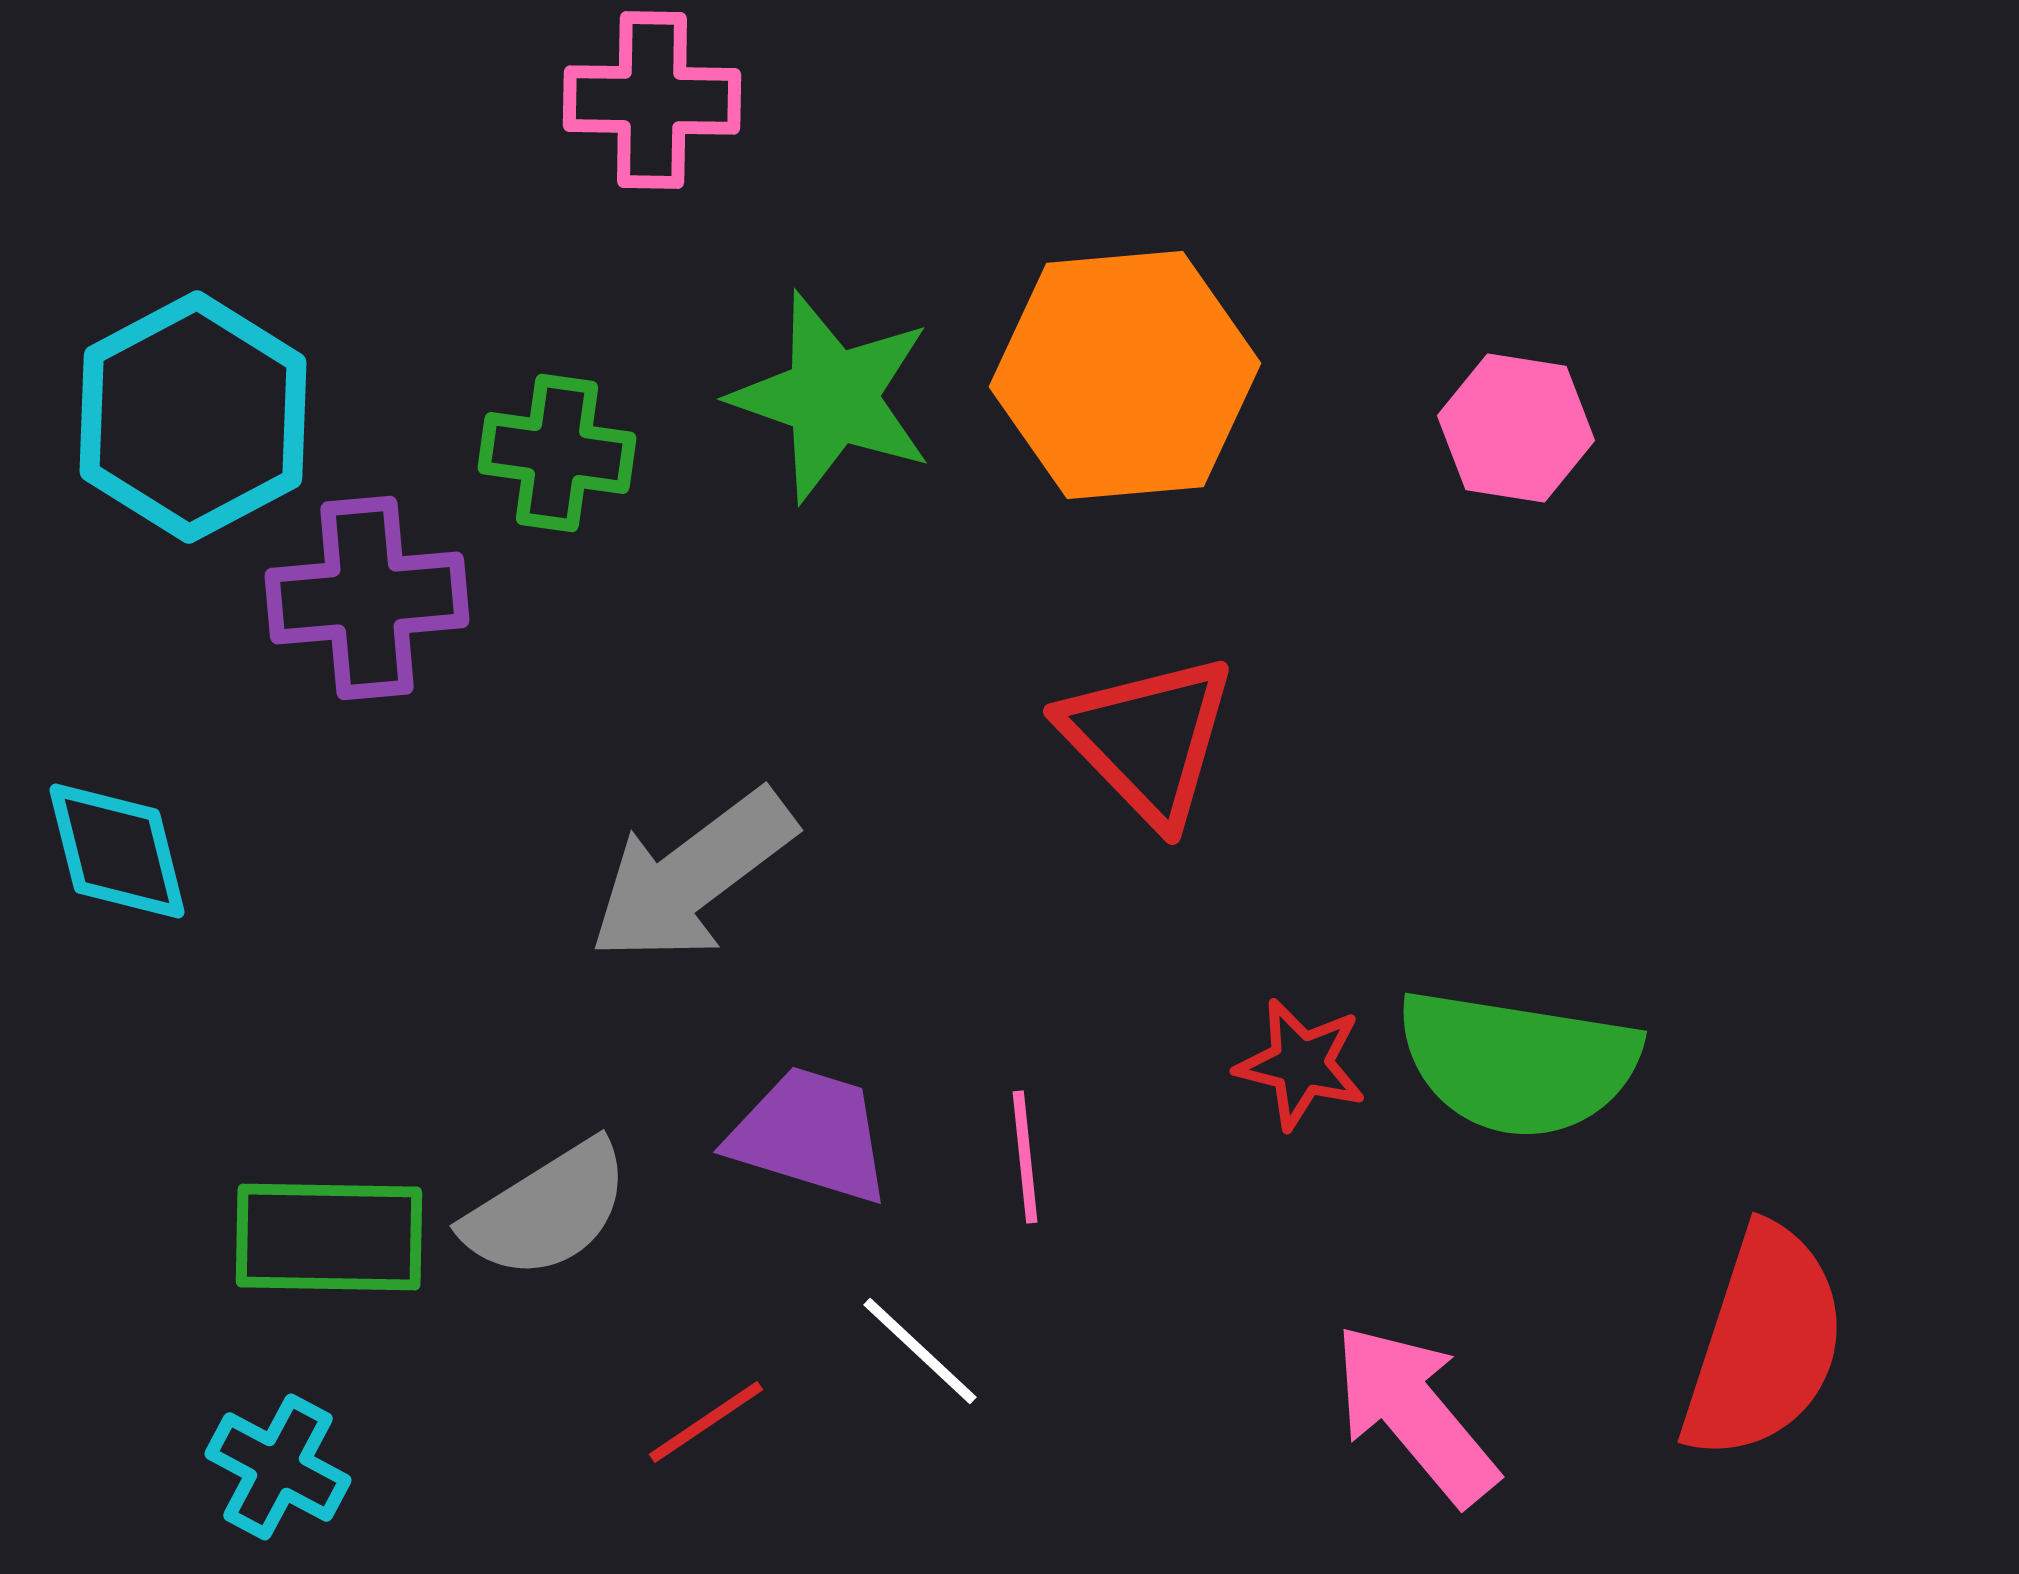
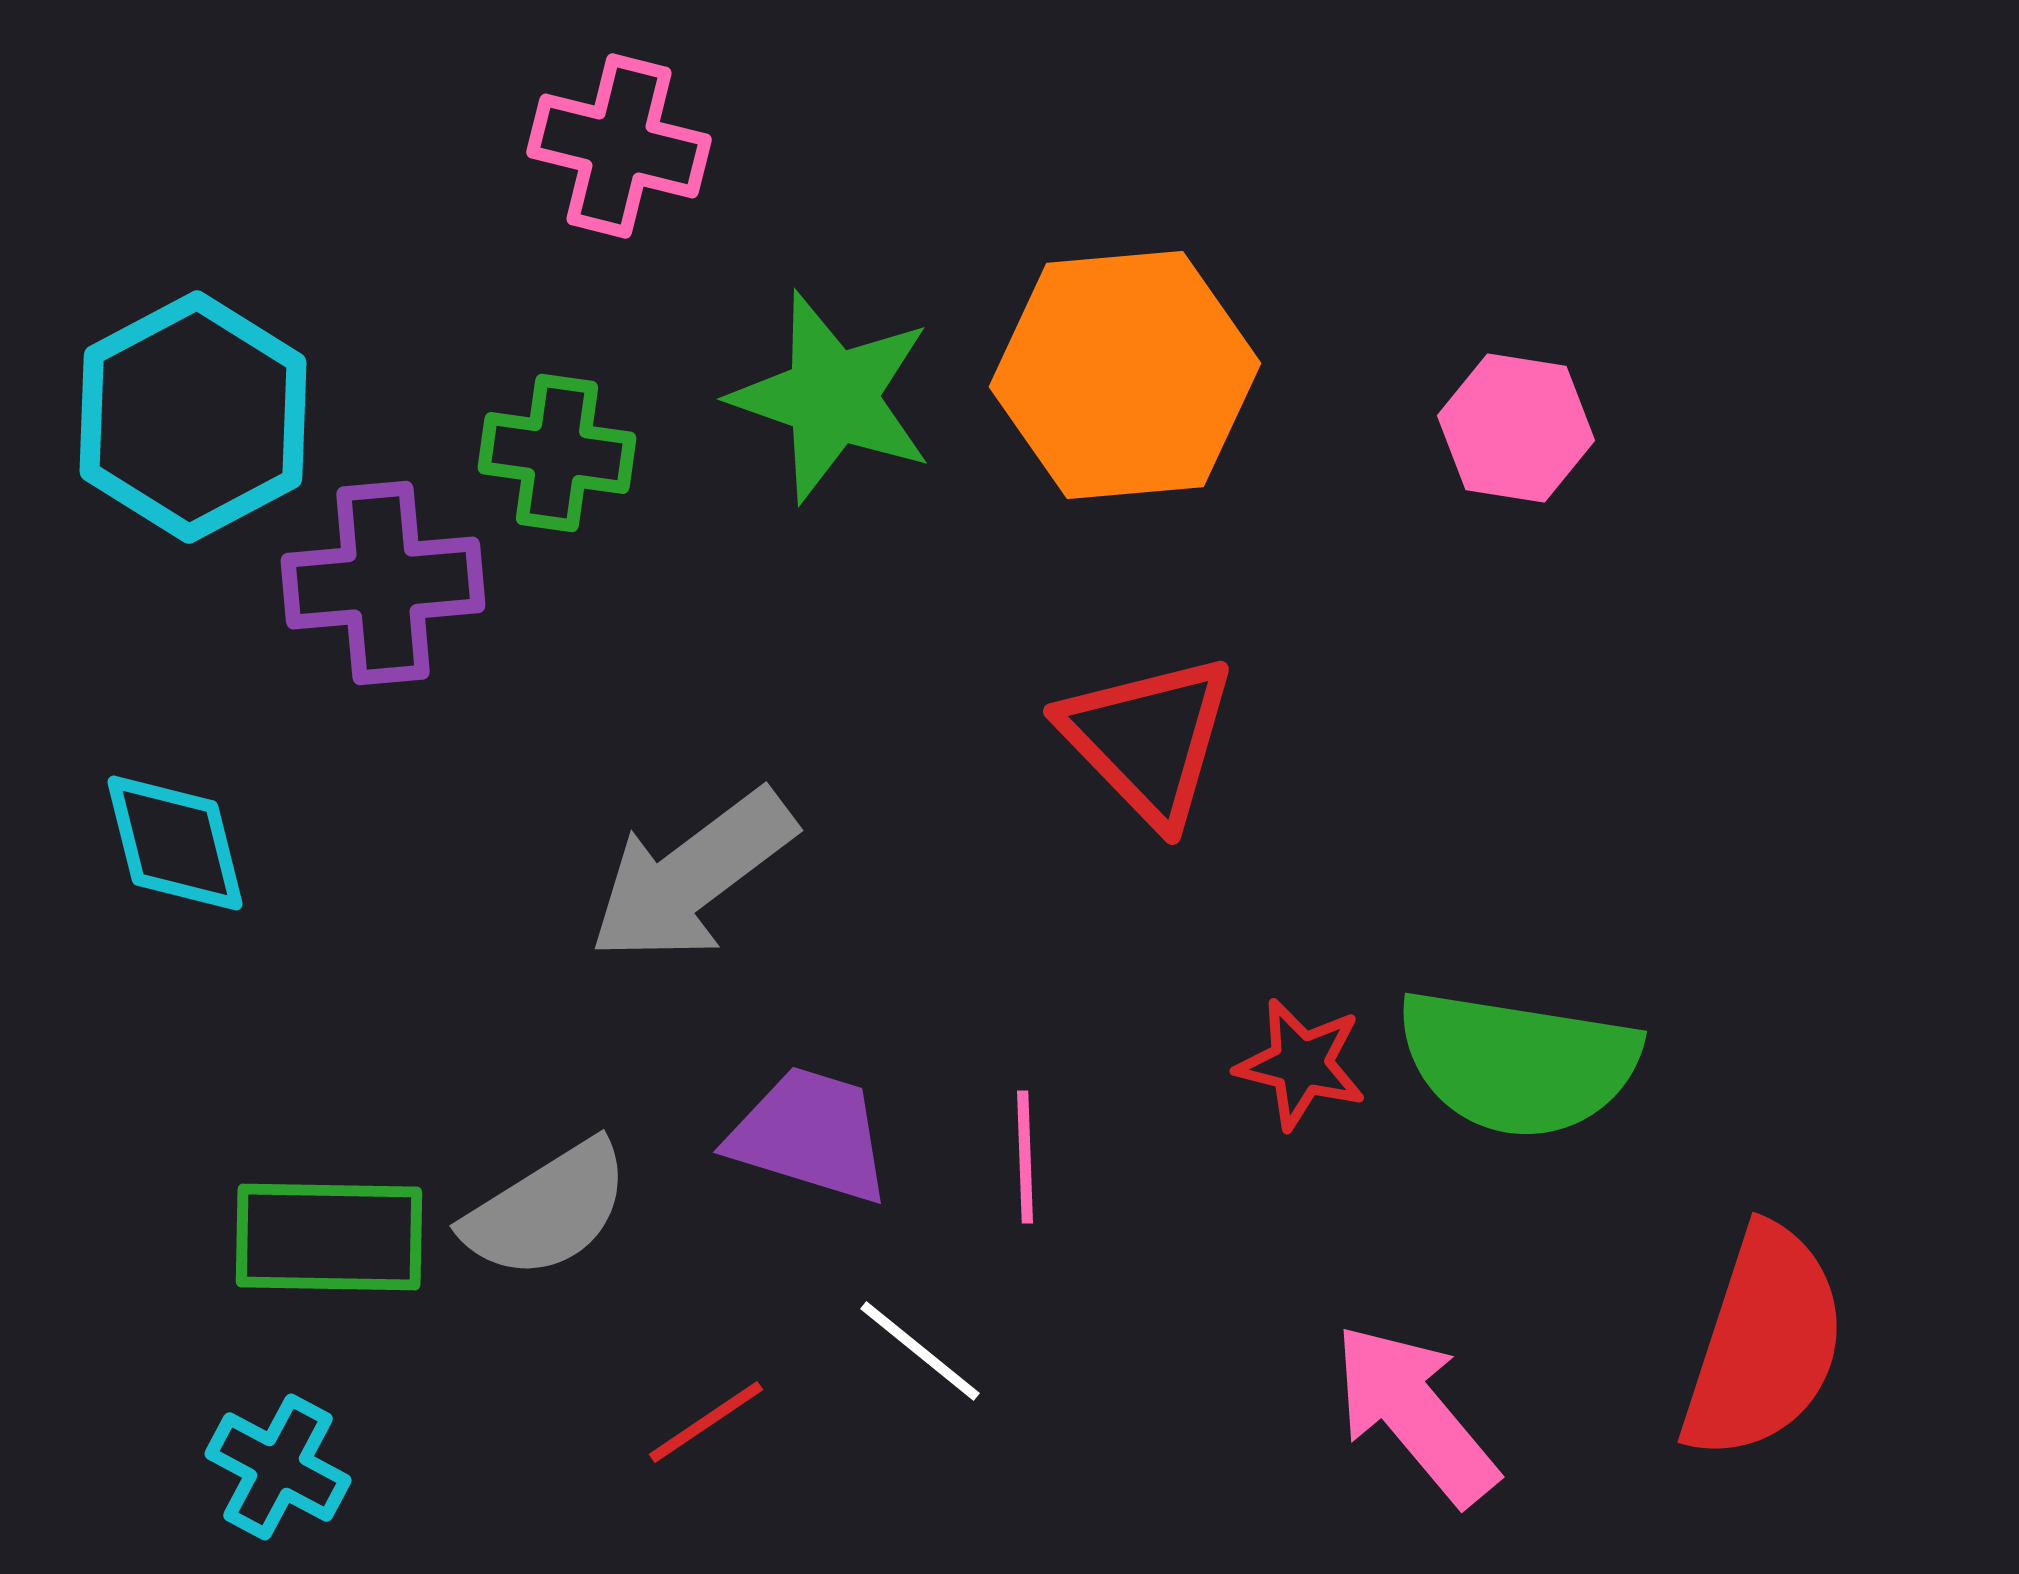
pink cross: moved 33 px left, 46 px down; rotated 13 degrees clockwise
purple cross: moved 16 px right, 15 px up
cyan diamond: moved 58 px right, 8 px up
pink line: rotated 4 degrees clockwise
white line: rotated 4 degrees counterclockwise
